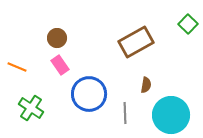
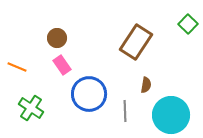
brown rectangle: rotated 28 degrees counterclockwise
pink rectangle: moved 2 px right
gray line: moved 2 px up
